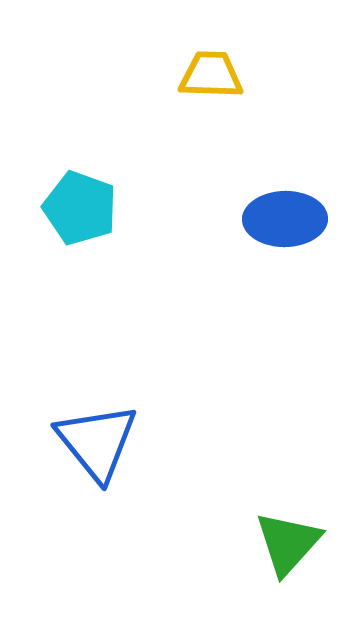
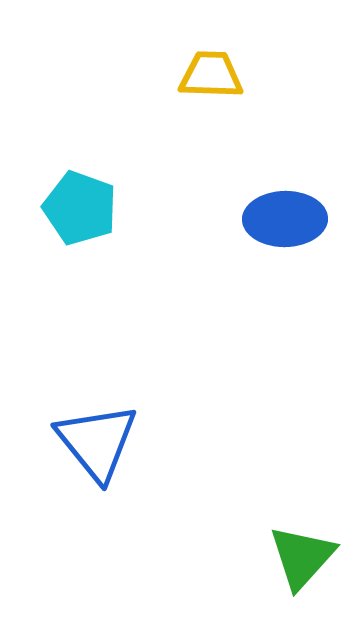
green triangle: moved 14 px right, 14 px down
